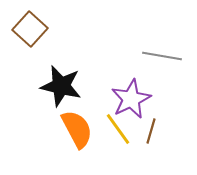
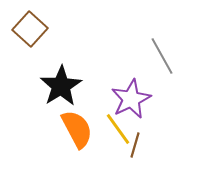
gray line: rotated 51 degrees clockwise
black star: rotated 27 degrees clockwise
brown line: moved 16 px left, 14 px down
